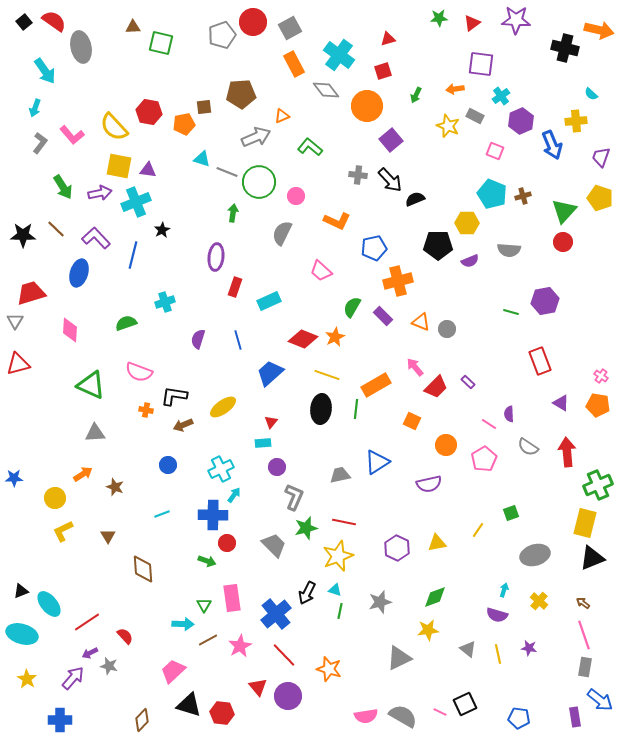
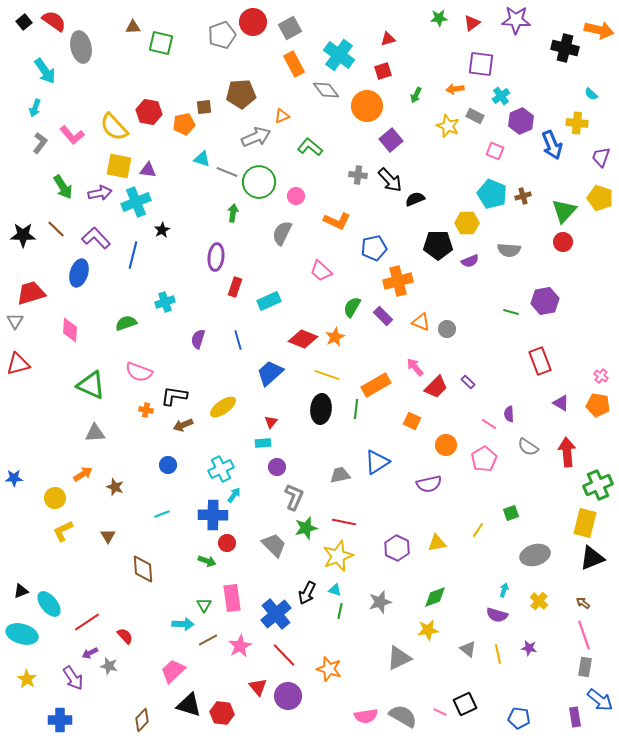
yellow cross at (576, 121): moved 1 px right, 2 px down; rotated 10 degrees clockwise
purple arrow at (73, 678): rotated 105 degrees clockwise
